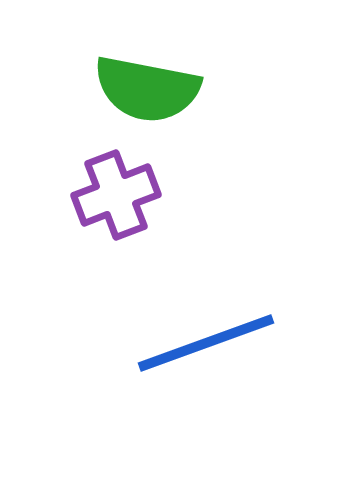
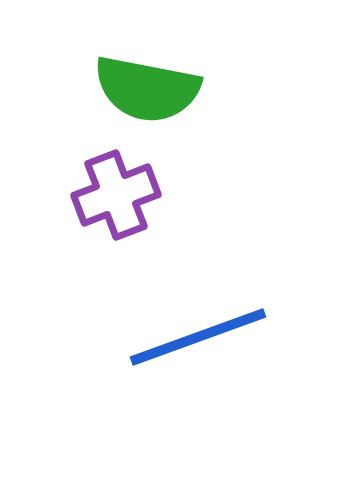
blue line: moved 8 px left, 6 px up
